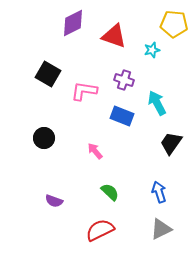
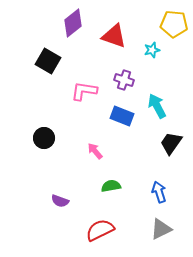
purple diamond: rotated 12 degrees counterclockwise
black square: moved 13 px up
cyan arrow: moved 3 px down
green semicircle: moved 1 px right, 6 px up; rotated 54 degrees counterclockwise
purple semicircle: moved 6 px right
